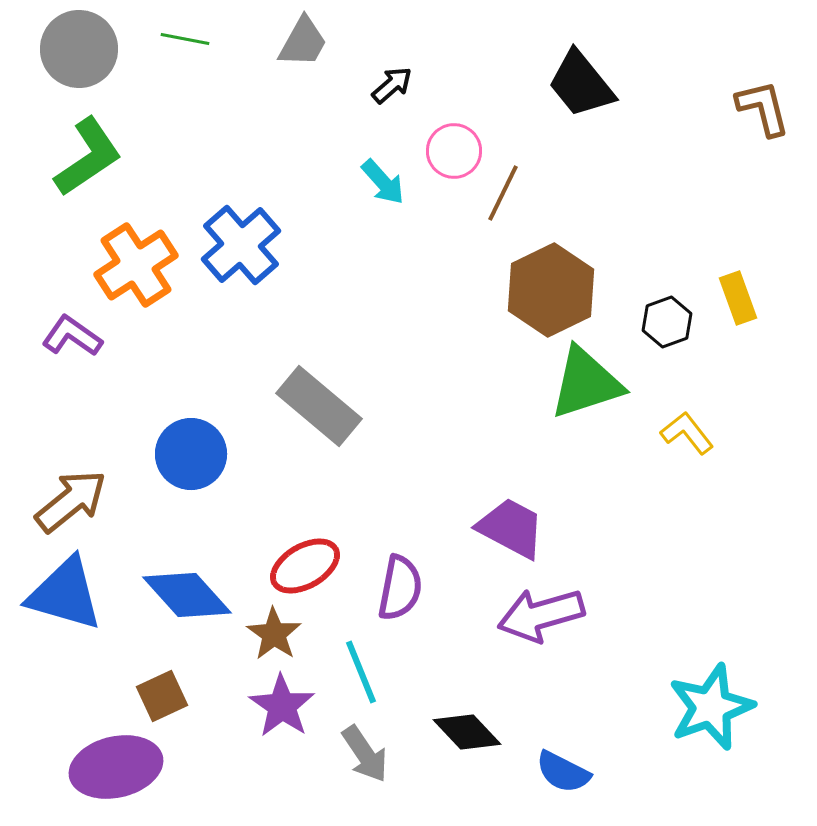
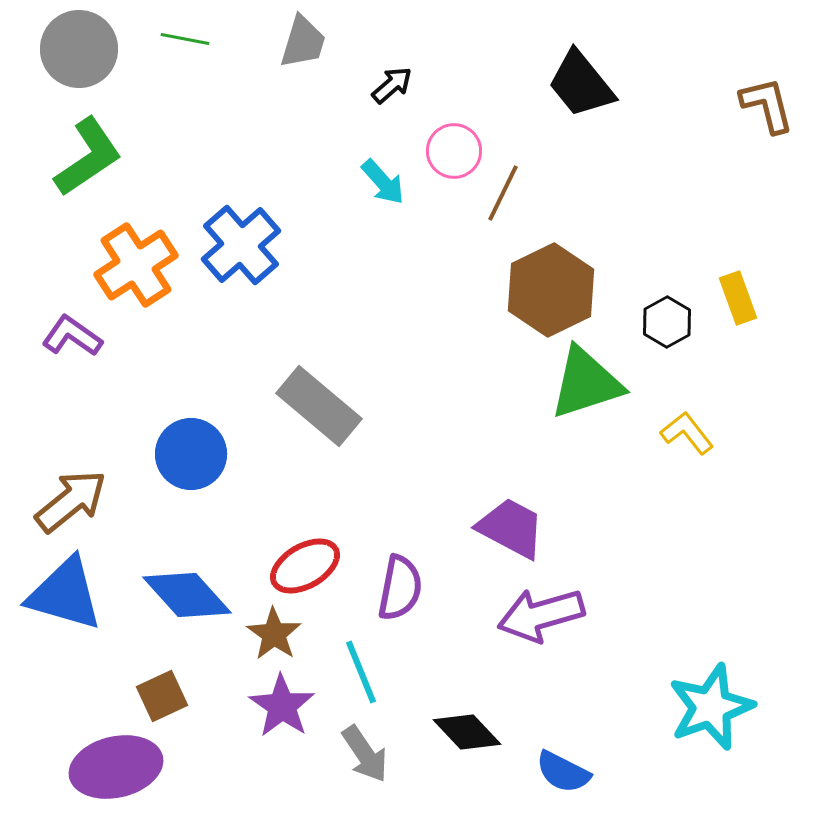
gray trapezoid: rotated 12 degrees counterclockwise
brown L-shape: moved 4 px right, 3 px up
black hexagon: rotated 9 degrees counterclockwise
